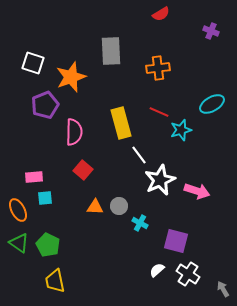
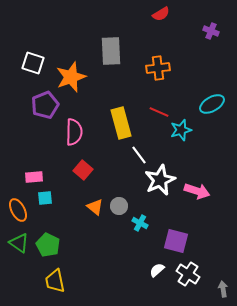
orange triangle: rotated 36 degrees clockwise
gray arrow: rotated 21 degrees clockwise
